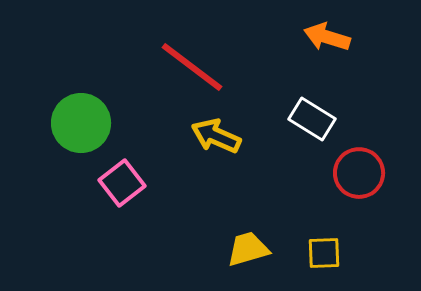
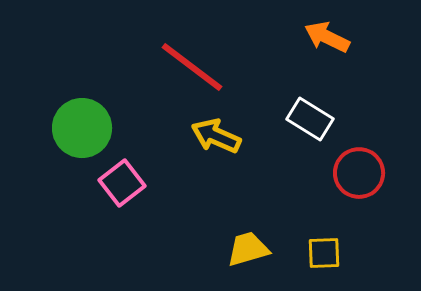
orange arrow: rotated 9 degrees clockwise
white rectangle: moved 2 px left
green circle: moved 1 px right, 5 px down
